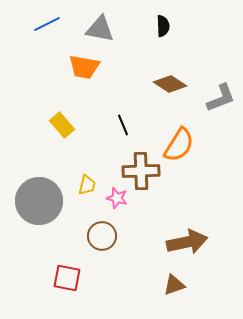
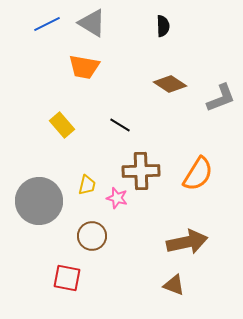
gray triangle: moved 8 px left, 6 px up; rotated 20 degrees clockwise
black line: moved 3 px left; rotated 35 degrees counterclockwise
orange semicircle: moved 19 px right, 29 px down
brown circle: moved 10 px left
brown triangle: rotated 40 degrees clockwise
